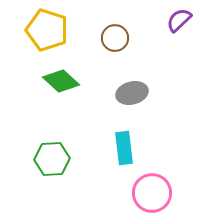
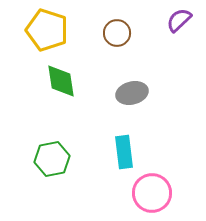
brown circle: moved 2 px right, 5 px up
green diamond: rotated 39 degrees clockwise
cyan rectangle: moved 4 px down
green hexagon: rotated 8 degrees counterclockwise
